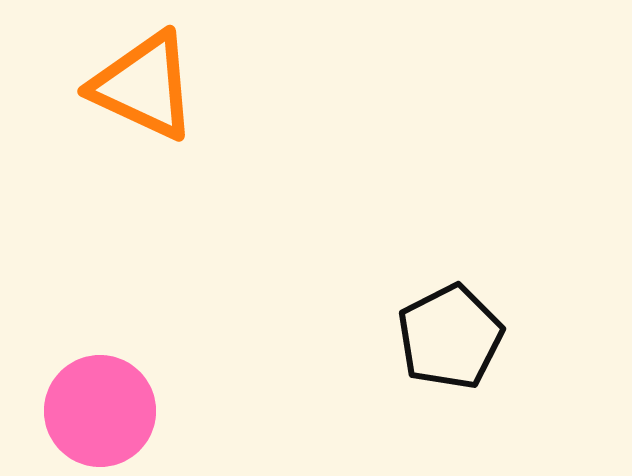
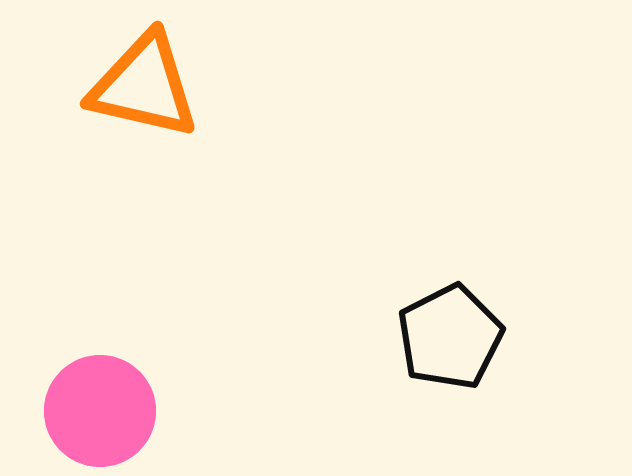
orange triangle: rotated 12 degrees counterclockwise
